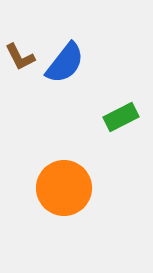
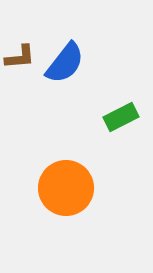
brown L-shape: rotated 68 degrees counterclockwise
orange circle: moved 2 px right
